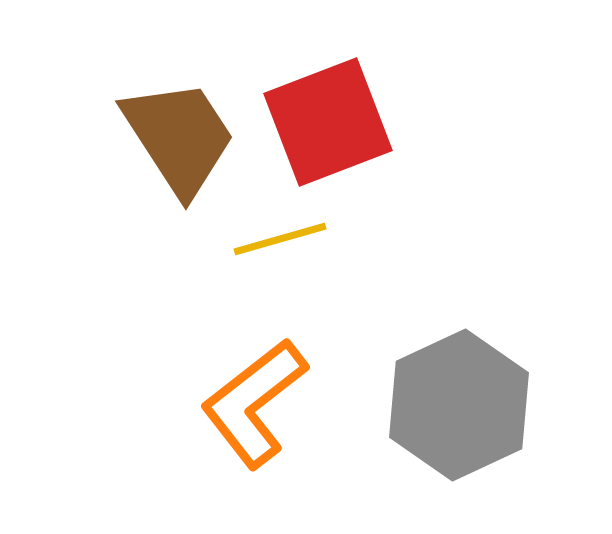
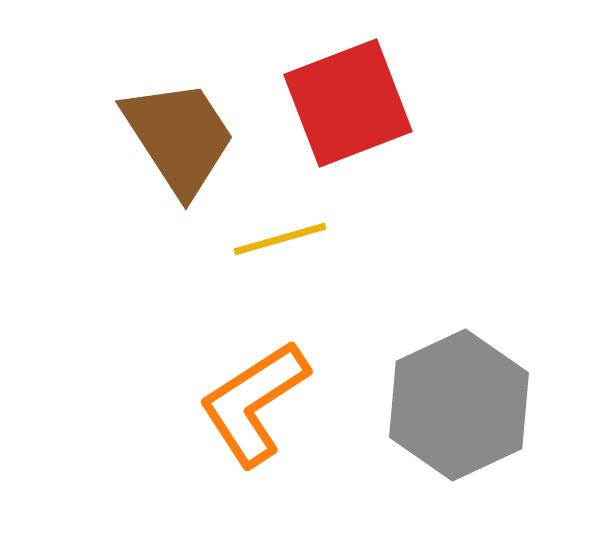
red square: moved 20 px right, 19 px up
orange L-shape: rotated 5 degrees clockwise
